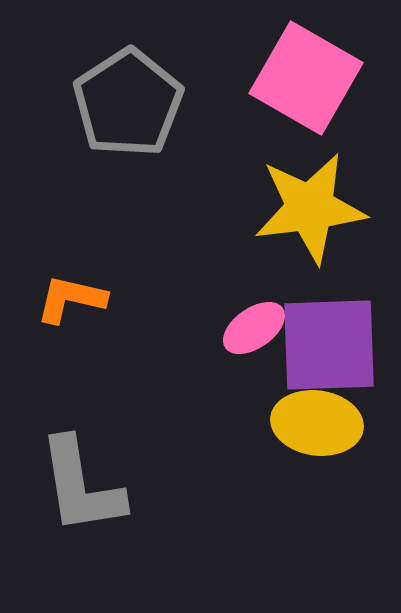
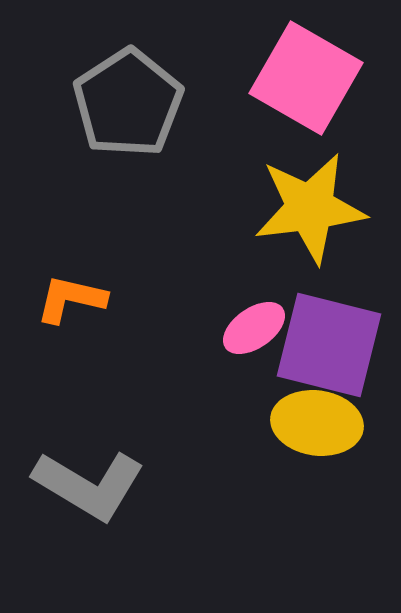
purple square: rotated 16 degrees clockwise
gray L-shape: moved 8 px right, 1 px up; rotated 50 degrees counterclockwise
